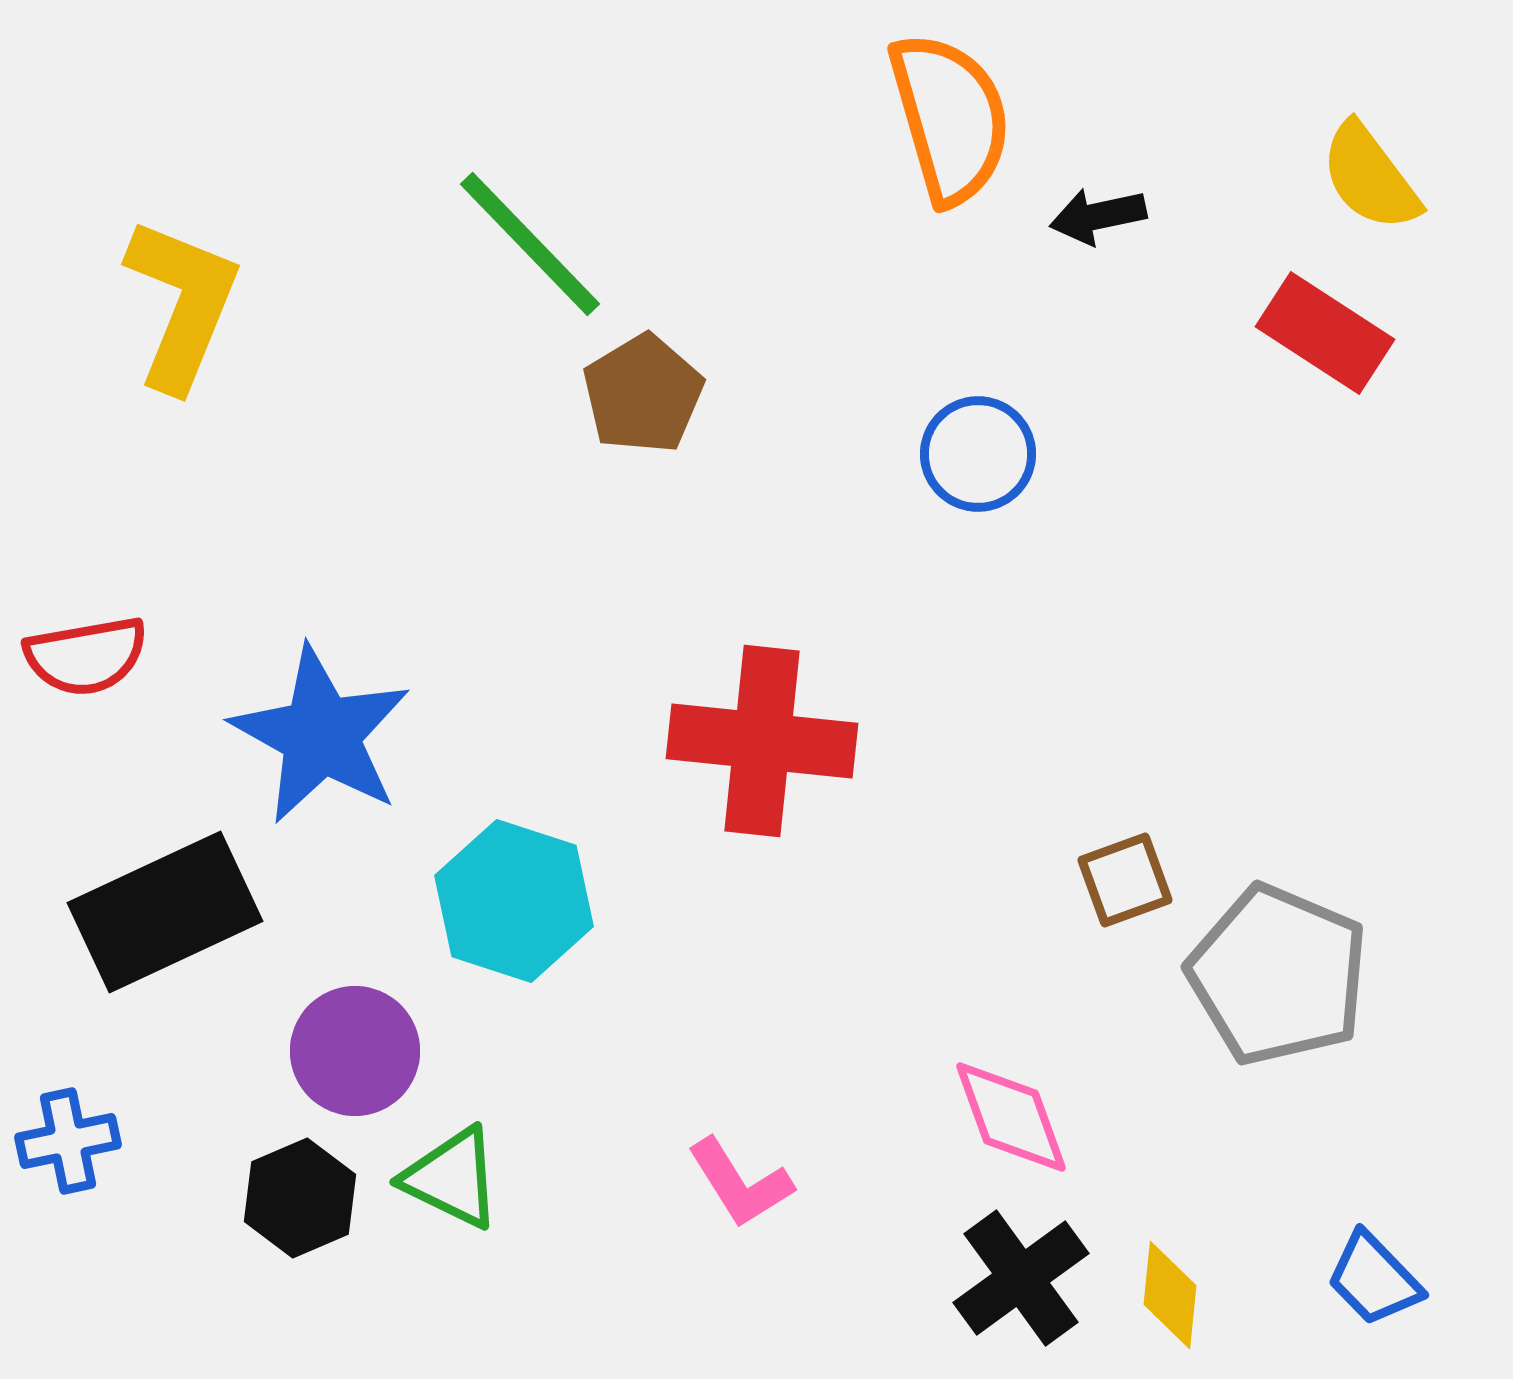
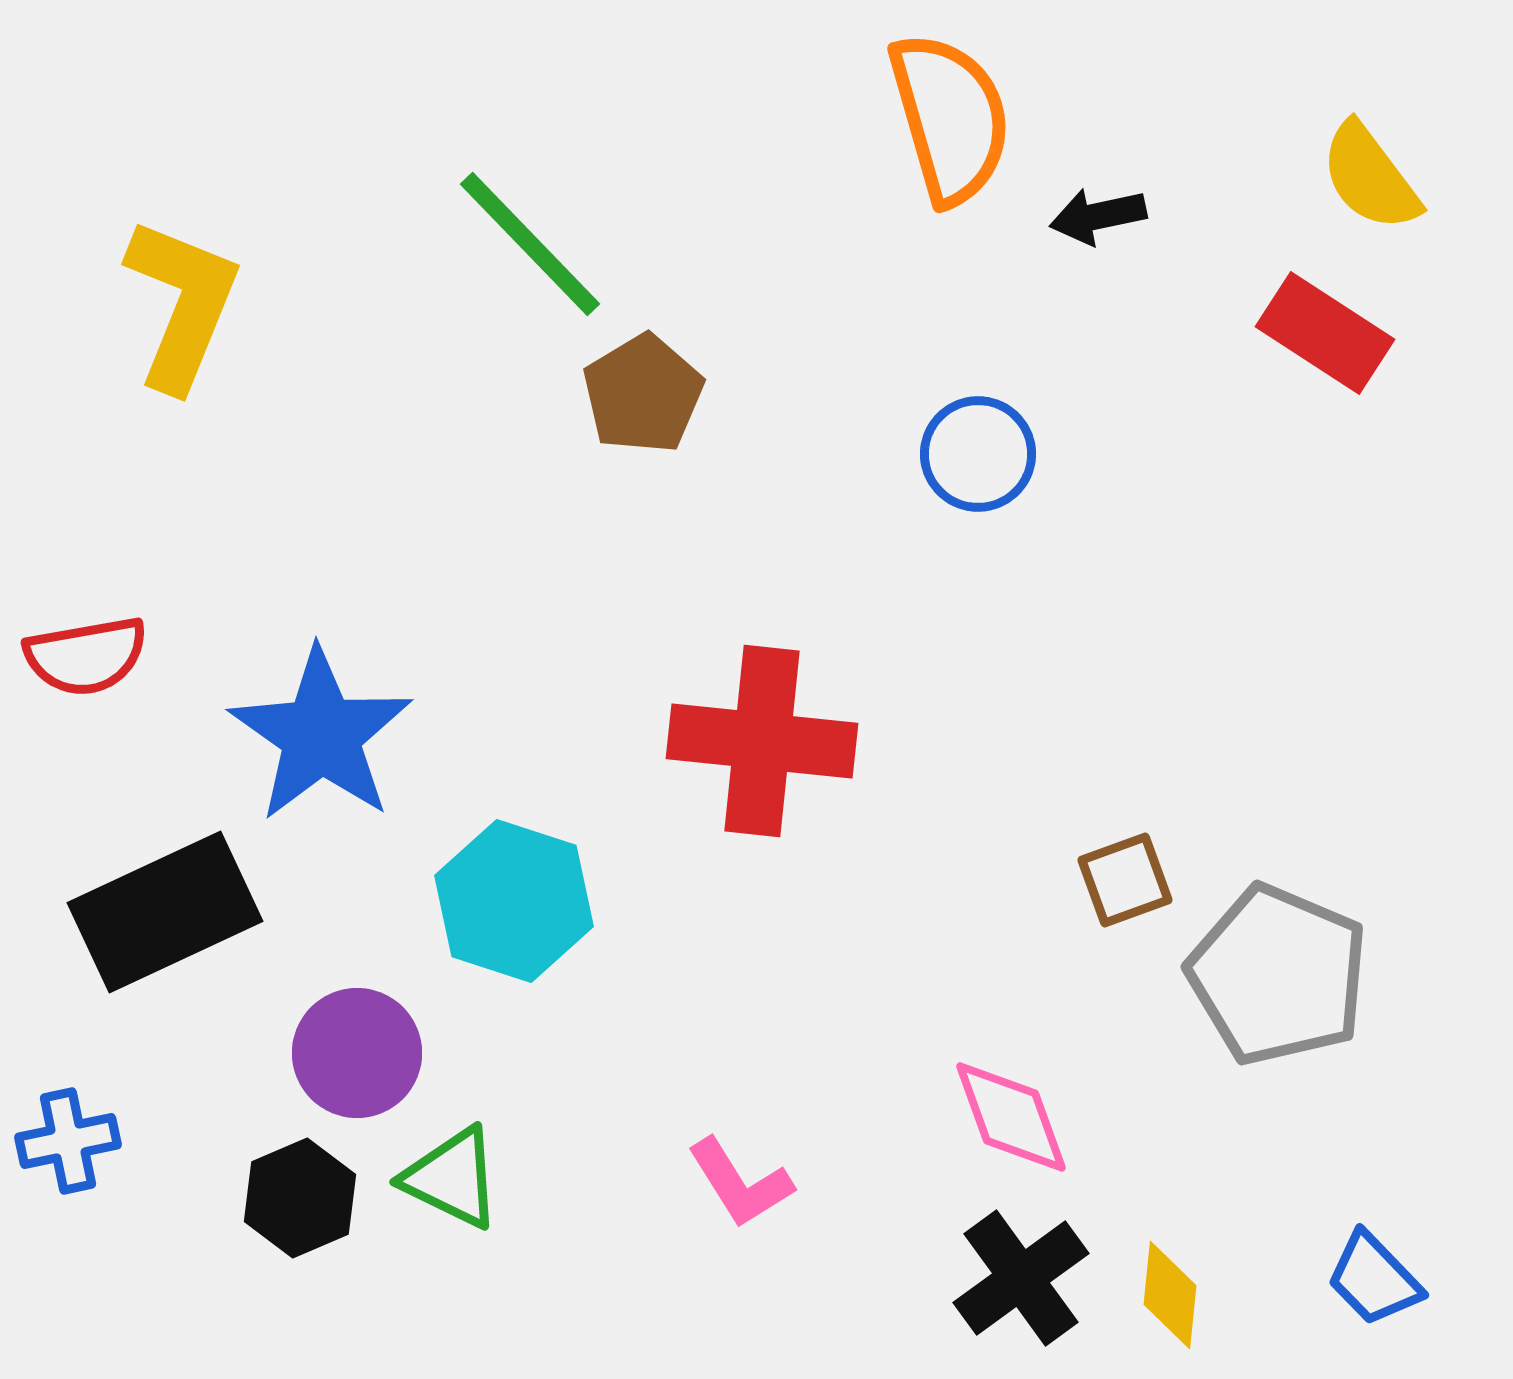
blue star: rotated 6 degrees clockwise
purple circle: moved 2 px right, 2 px down
